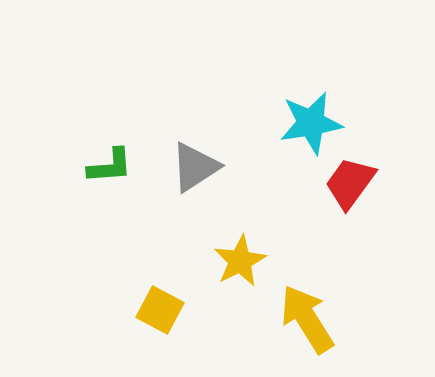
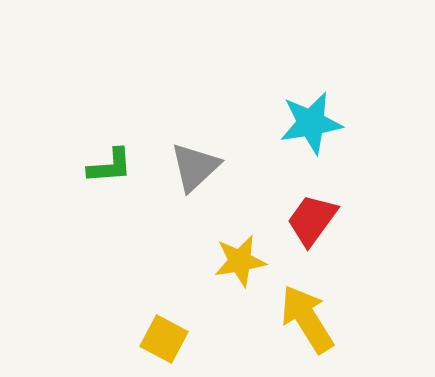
gray triangle: rotated 10 degrees counterclockwise
red trapezoid: moved 38 px left, 37 px down
yellow star: rotated 18 degrees clockwise
yellow square: moved 4 px right, 29 px down
